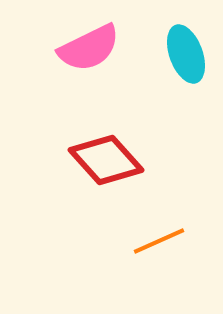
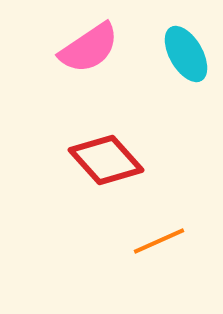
pink semicircle: rotated 8 degrees counterclockwise
cyan ellipse: rotated 10 degrees counterclockwise
